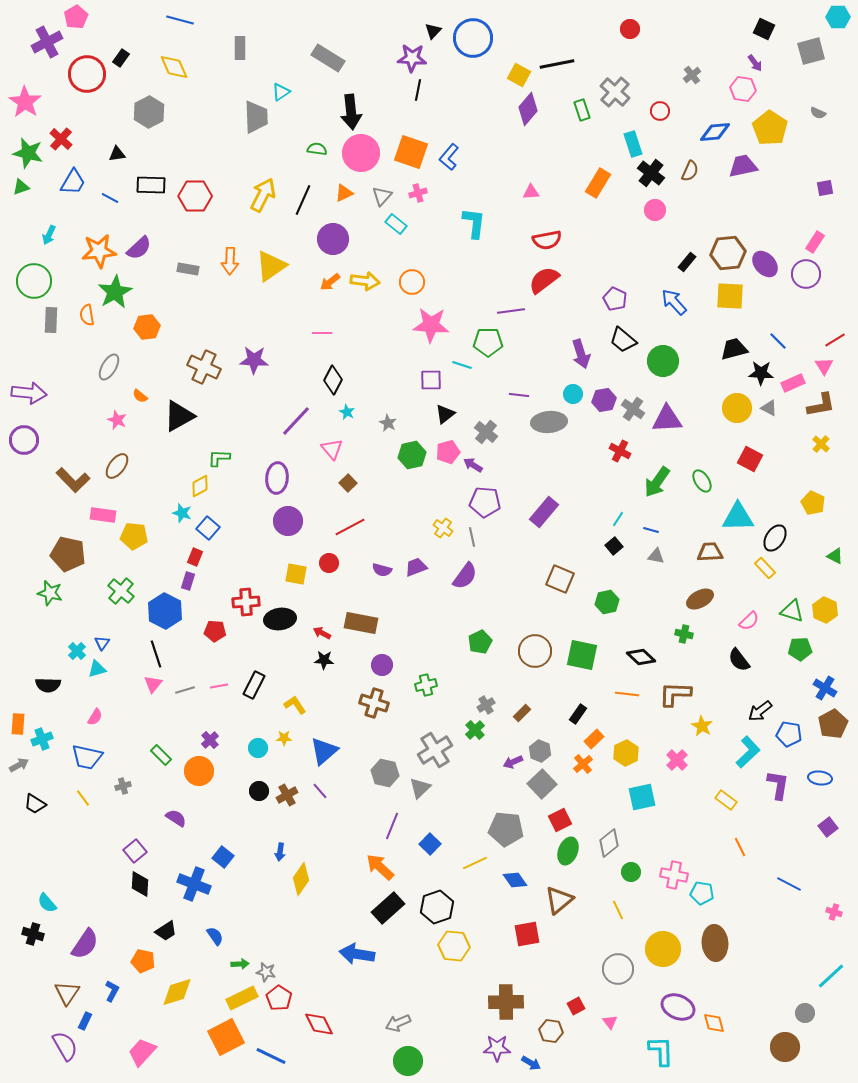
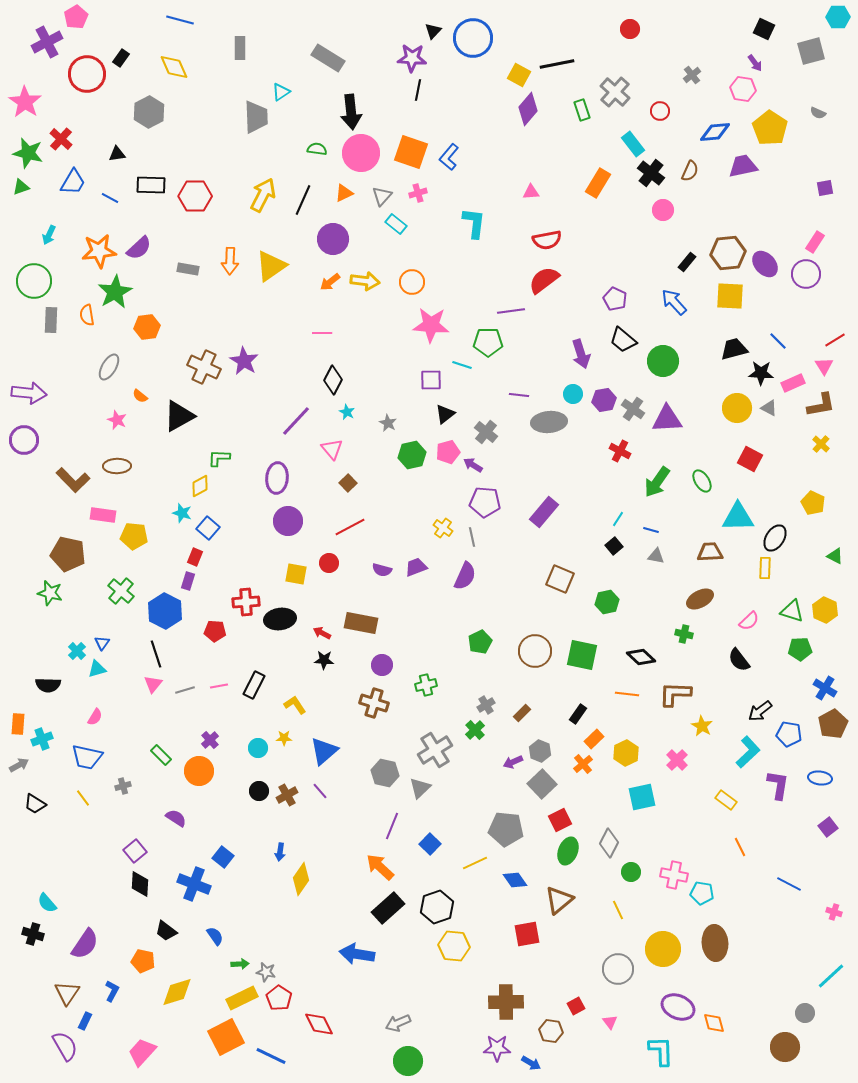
cyan rectangle at (633, 144): rotated 20 degrees counterclockwise
pink circle at (655, 210): moved 8 px right
purple star at (254, 360): moved 10 px left, 1 px down; rotated 28 degrees clockwise
brown ellipse at (117, 466): rotated 52 degrees clockwise
yellow rectangle at (765, 568): rotated 45 degrees clockwise
purple semicircle at (465, 576): rotated 12 degrees counterclockwise
gray diamond at (609, 843): rotated 24 degrees counterclockwise
black trapezoid at (166, 931): rotated 70 degrees clockwise
